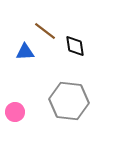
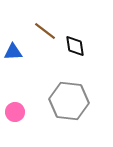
blue triangle: moved 12 px left
